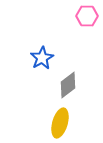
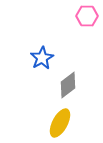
yellow ellipse: rotated 12 degrees clockwise
